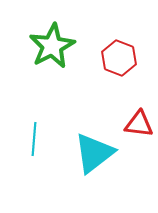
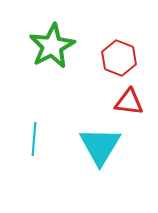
red triangle: moved 10 px left, 22 px up
cyan triangle: moved 6 px right, 7 px up; rotated 21 degrees counterclockwise
